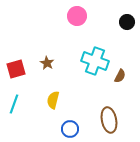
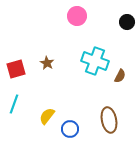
yellow semicircle: moved 6 px left, 16 px down; rotated 24 degrees clockwise
